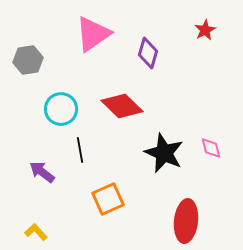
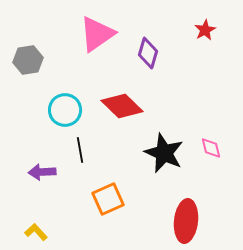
pink triangle: moved 4 px right
cyan circle: moved 4 px right, 1 px down
purple arrow: rotated 40 degrees counterclockwise
